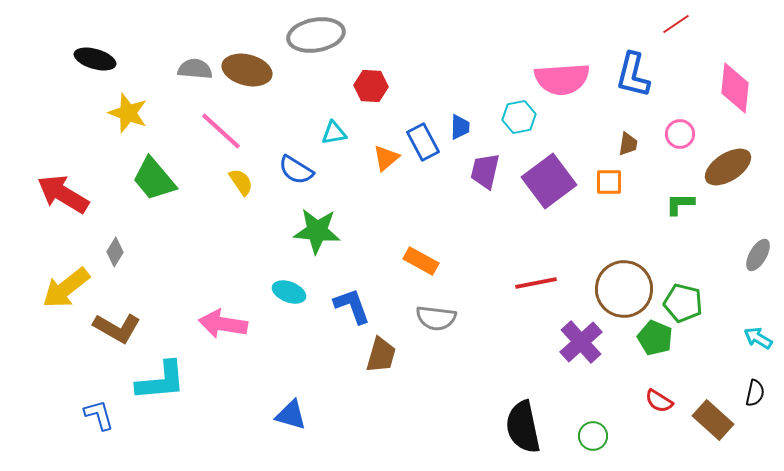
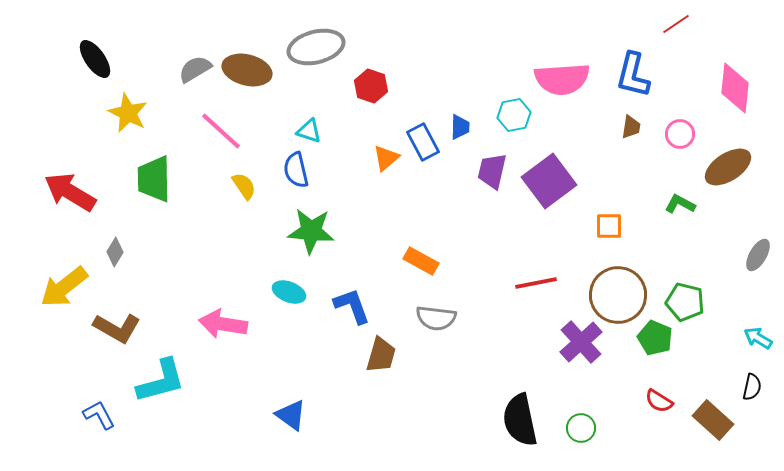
gray ellipse at (316, 35): moved 12 px down; rotated 4 degrees counterclockwise
black ellipse at (95, 59): rotated 39 degrees clockwise
gray semicircle at (195, 69): rotated 36 degrees counterclockwise
red hexagon at (371, 86): rotated 16 degrees clockwise
yellow star at (128, 113): rotated 6 degrees clockwise
cyan hexagon at (519, 117): moved 5 px left, 2 px up
cyan triangle at (334, 133): moved 25 px left, 2 px up; rotated 28 degrees clockwise
brown trapezoid at (628, 144): moved 3 px right, 17 px up
blue semicircle at (296, 170): rotated 45 degrees clockwise
purple trapezoid at (485, 171): moved 7 px right
green trapezoid at (154, 179): rotated 39 degrees clockwise
yellow semicircle at (241, 182): moved 3 px right, 4 px down
orange square at (609, 182): moved 44 px down
red arrow at (63, 194): moved 7 px right, 2 px up
green L-shape at (680, 204): rotated 28 degrees clockwise
green star at (317, 231): moved 6 px left
yellow arrow at (66, 288): moved 2 px left, 1 px up
brown circle at (624, 289): moved 6 px left, 6 px down
green pentagon at (683, 303): moved 2 px right, 1 px up
cyan L-shape at (161, 381): rotated 10 degrees counterclockwise
black semicircle at (755, 393): moved 3 px left, 6 px up
blue L-shape at (99, 415): rotated 12 degrees counterclockwise
blue triangle at (291, 415): rotated 20 degrees clockwise
black semicircle at (523, 427): moved 3 px left, 7 px up
green circle at (593, 436): moved 12 px left, 8 px up
